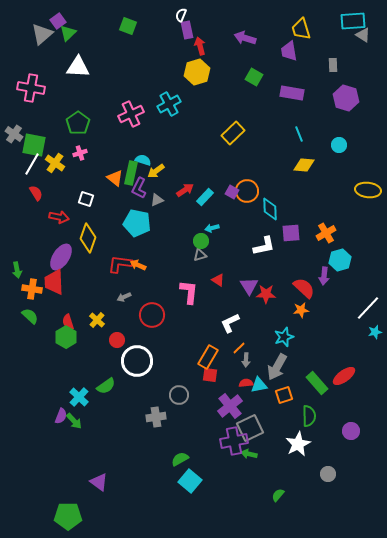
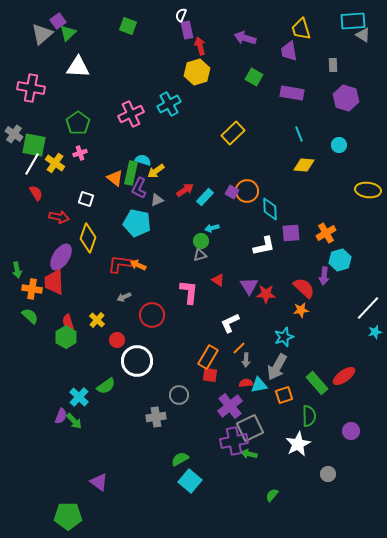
green semicircle at (278, 495): moved 6 px left
